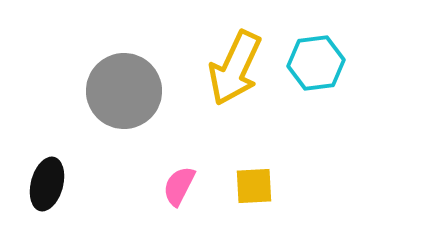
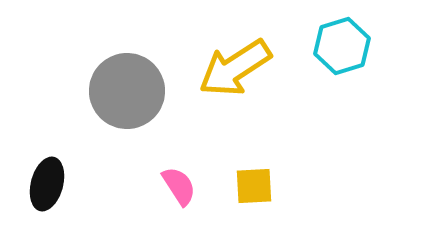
cyan hexagon: moved 26 px right, 17 px up; rotated 10 degrees counterclockwise
yellow arrow: rotated 32 degrees clockwise
gray circle: moved 3 px right
pink semicircle: rotated 120 degrees clockwise
